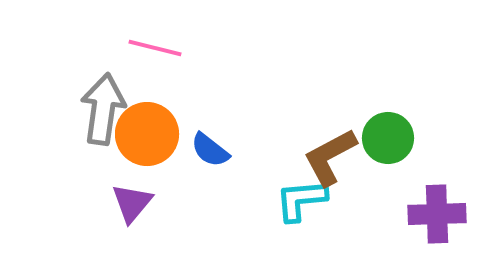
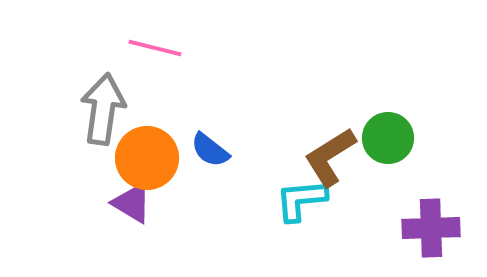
orange circle: moved 24 px down
brown L-shape: rotated 4 degrees counterclockwise
purple triangle: rotated 39 degrees counterclockwise
purple cross: moved 6 px left, 14 px down
